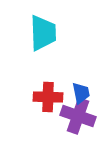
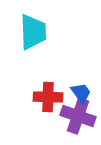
cyan trapezoid: moved 10 px left, 1 px up
blue trapezoid: rotated 25 degrees counterclockwise
